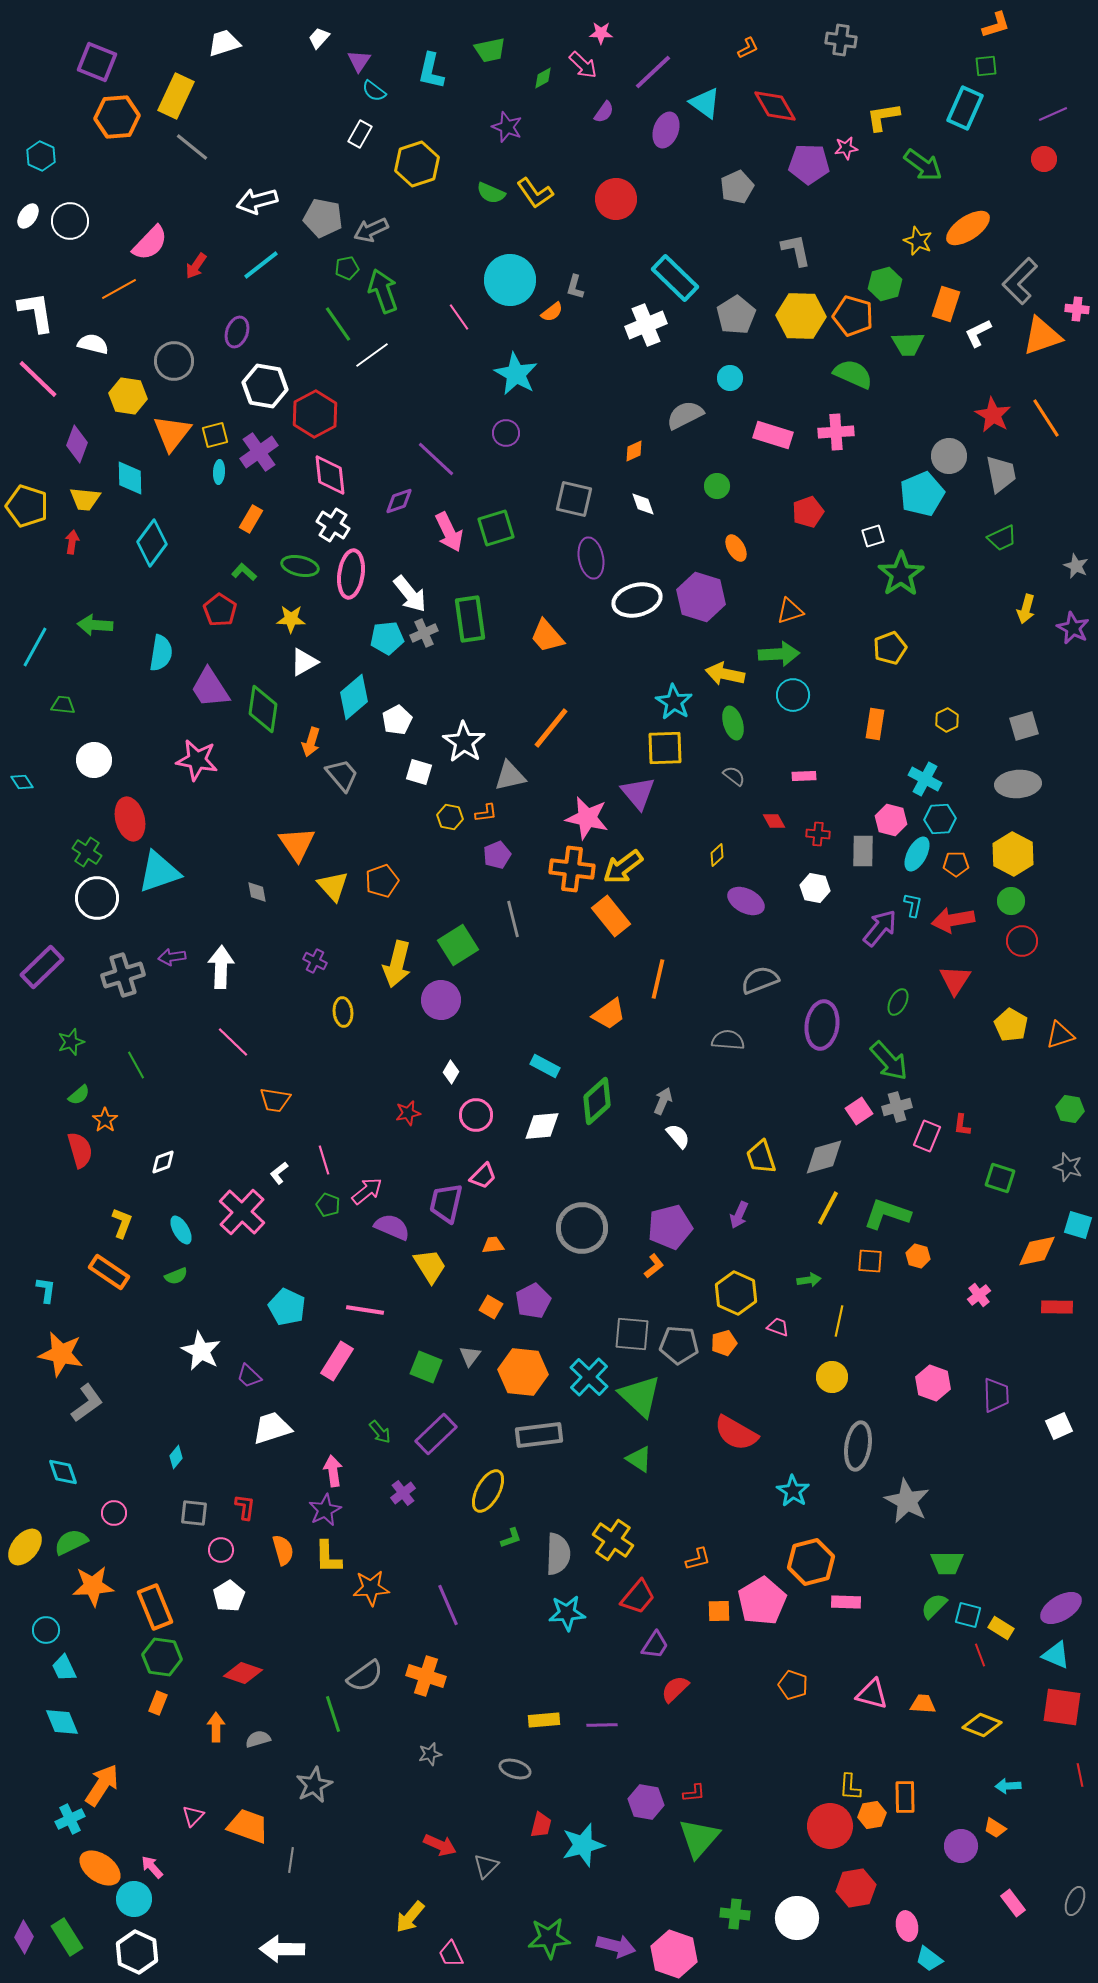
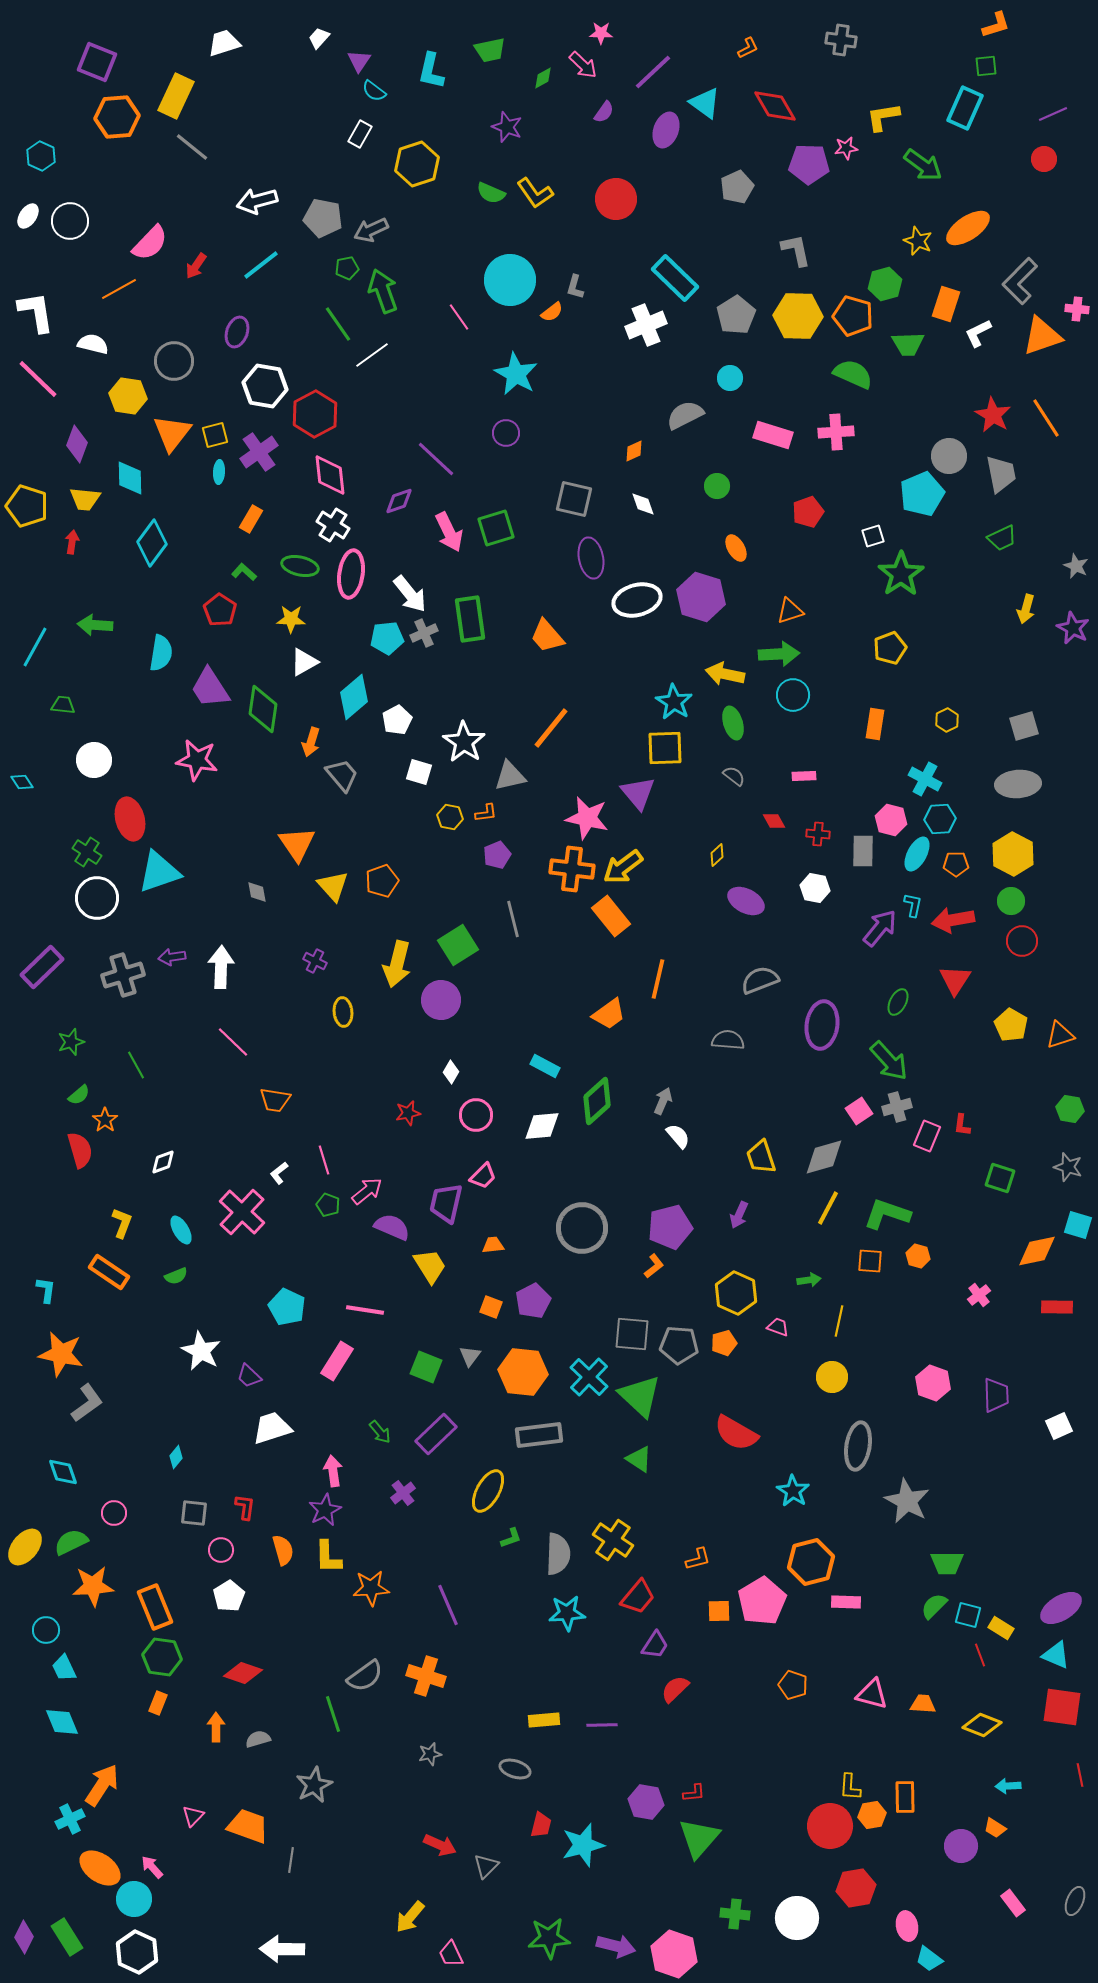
yellow hexagon at (801, 316): moved 3 px left
orange square at (491, 1307): rotated 10 degrees counterclockwise
